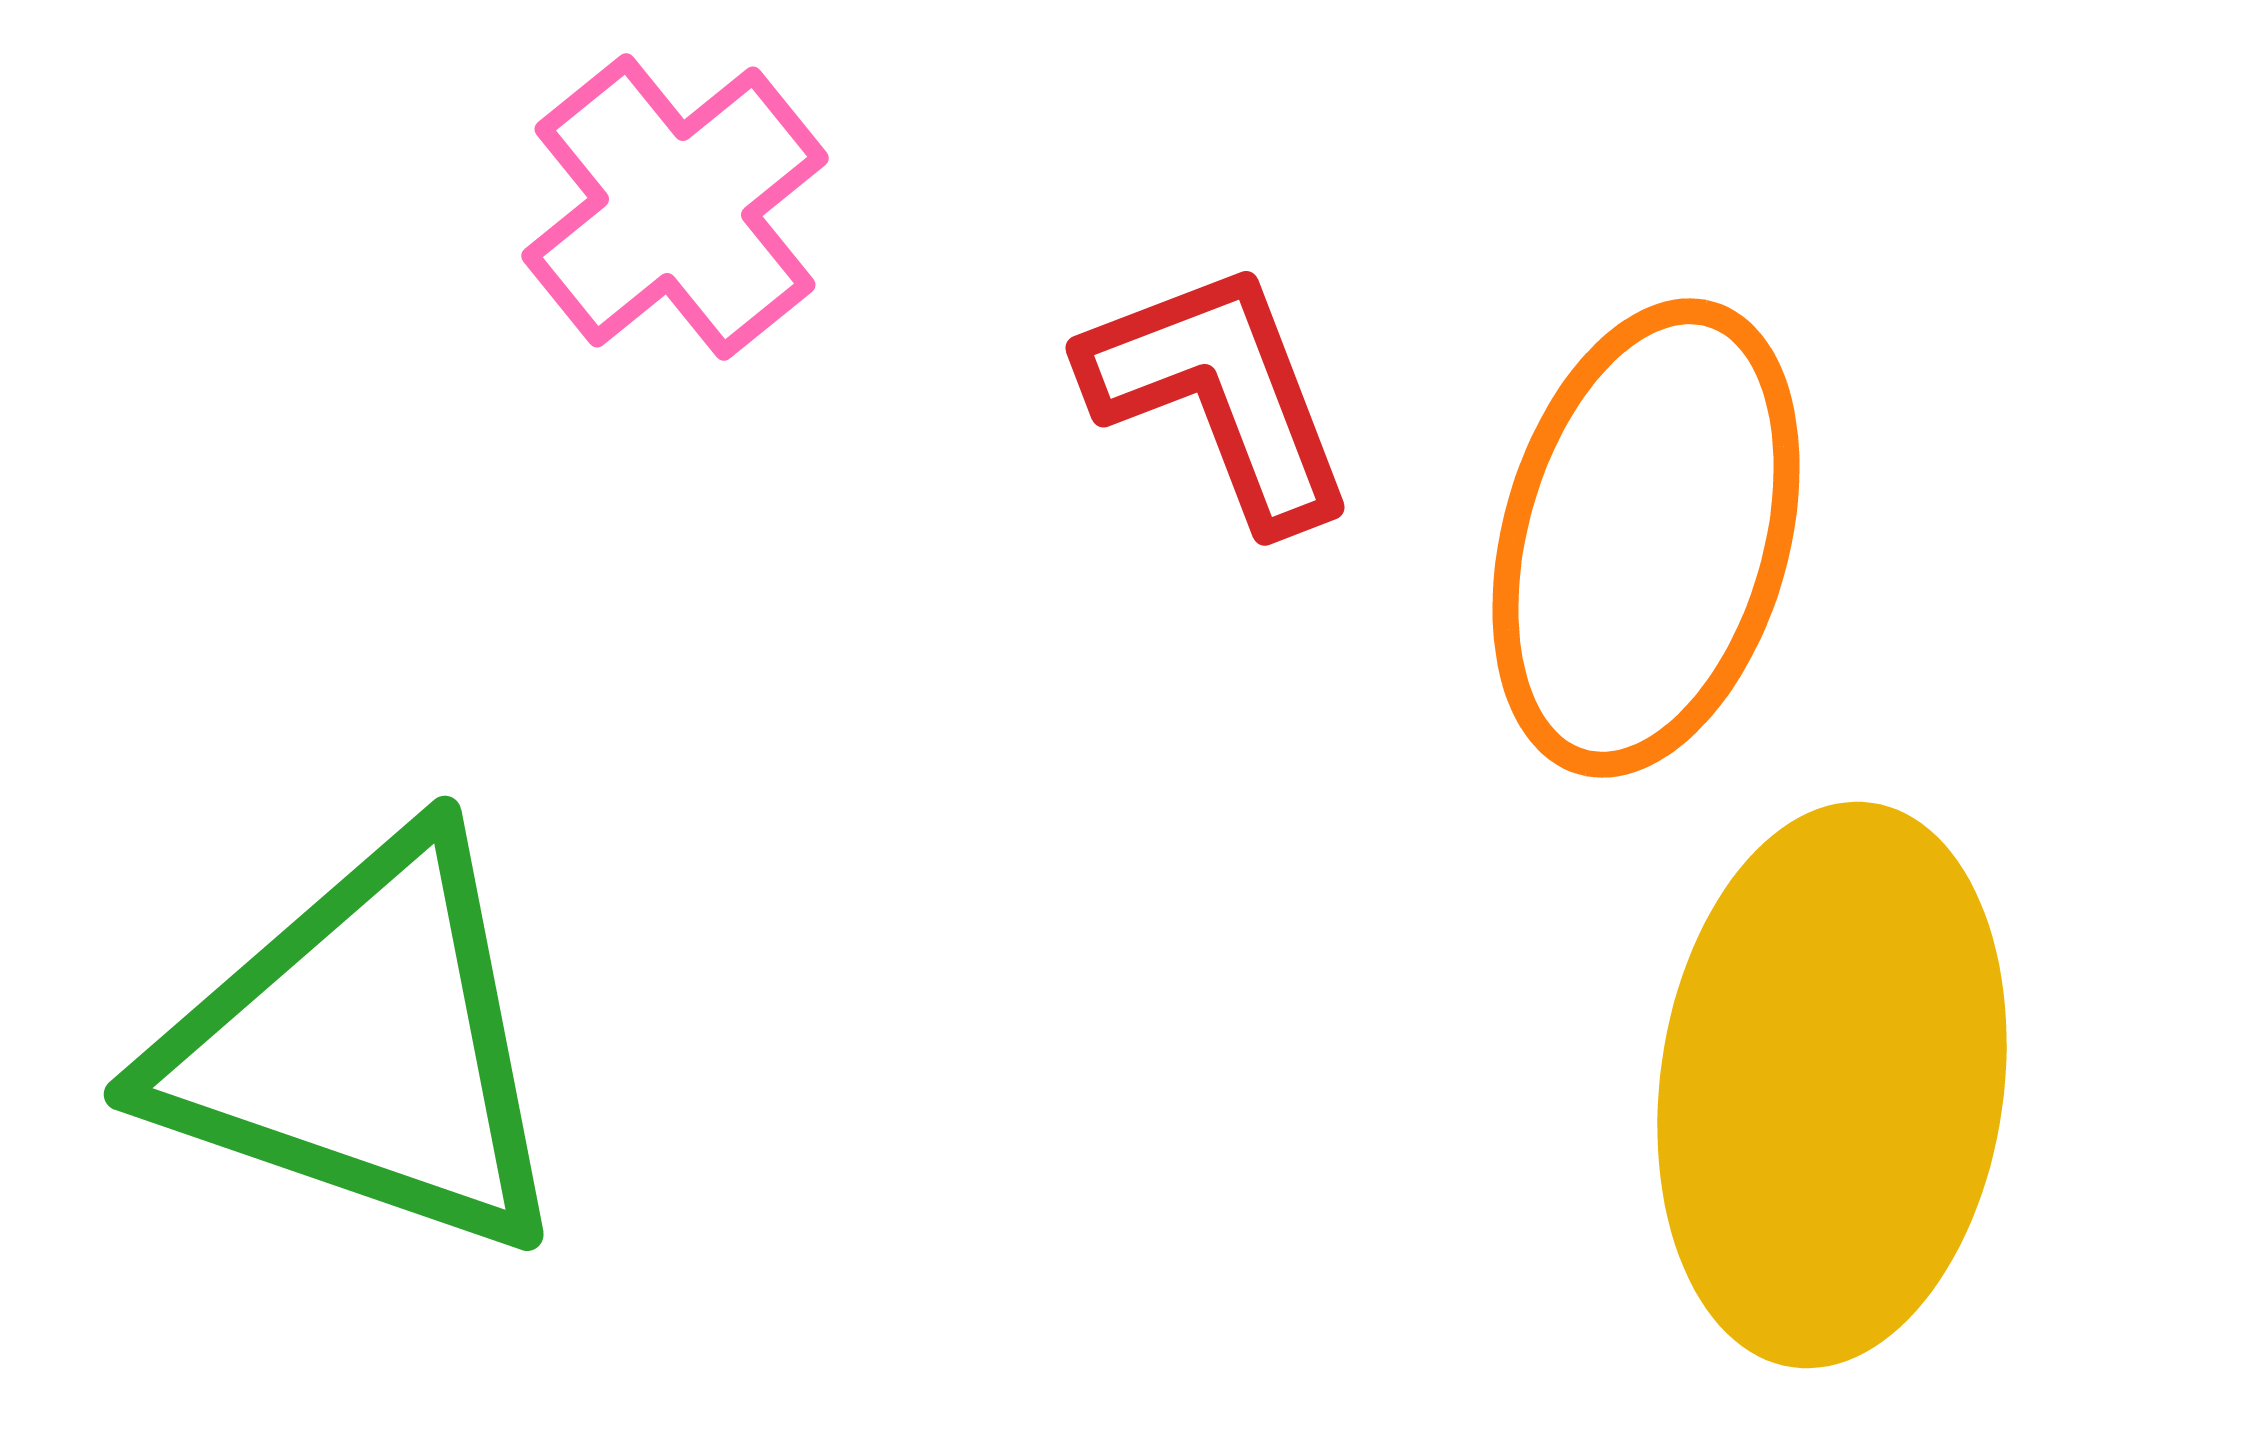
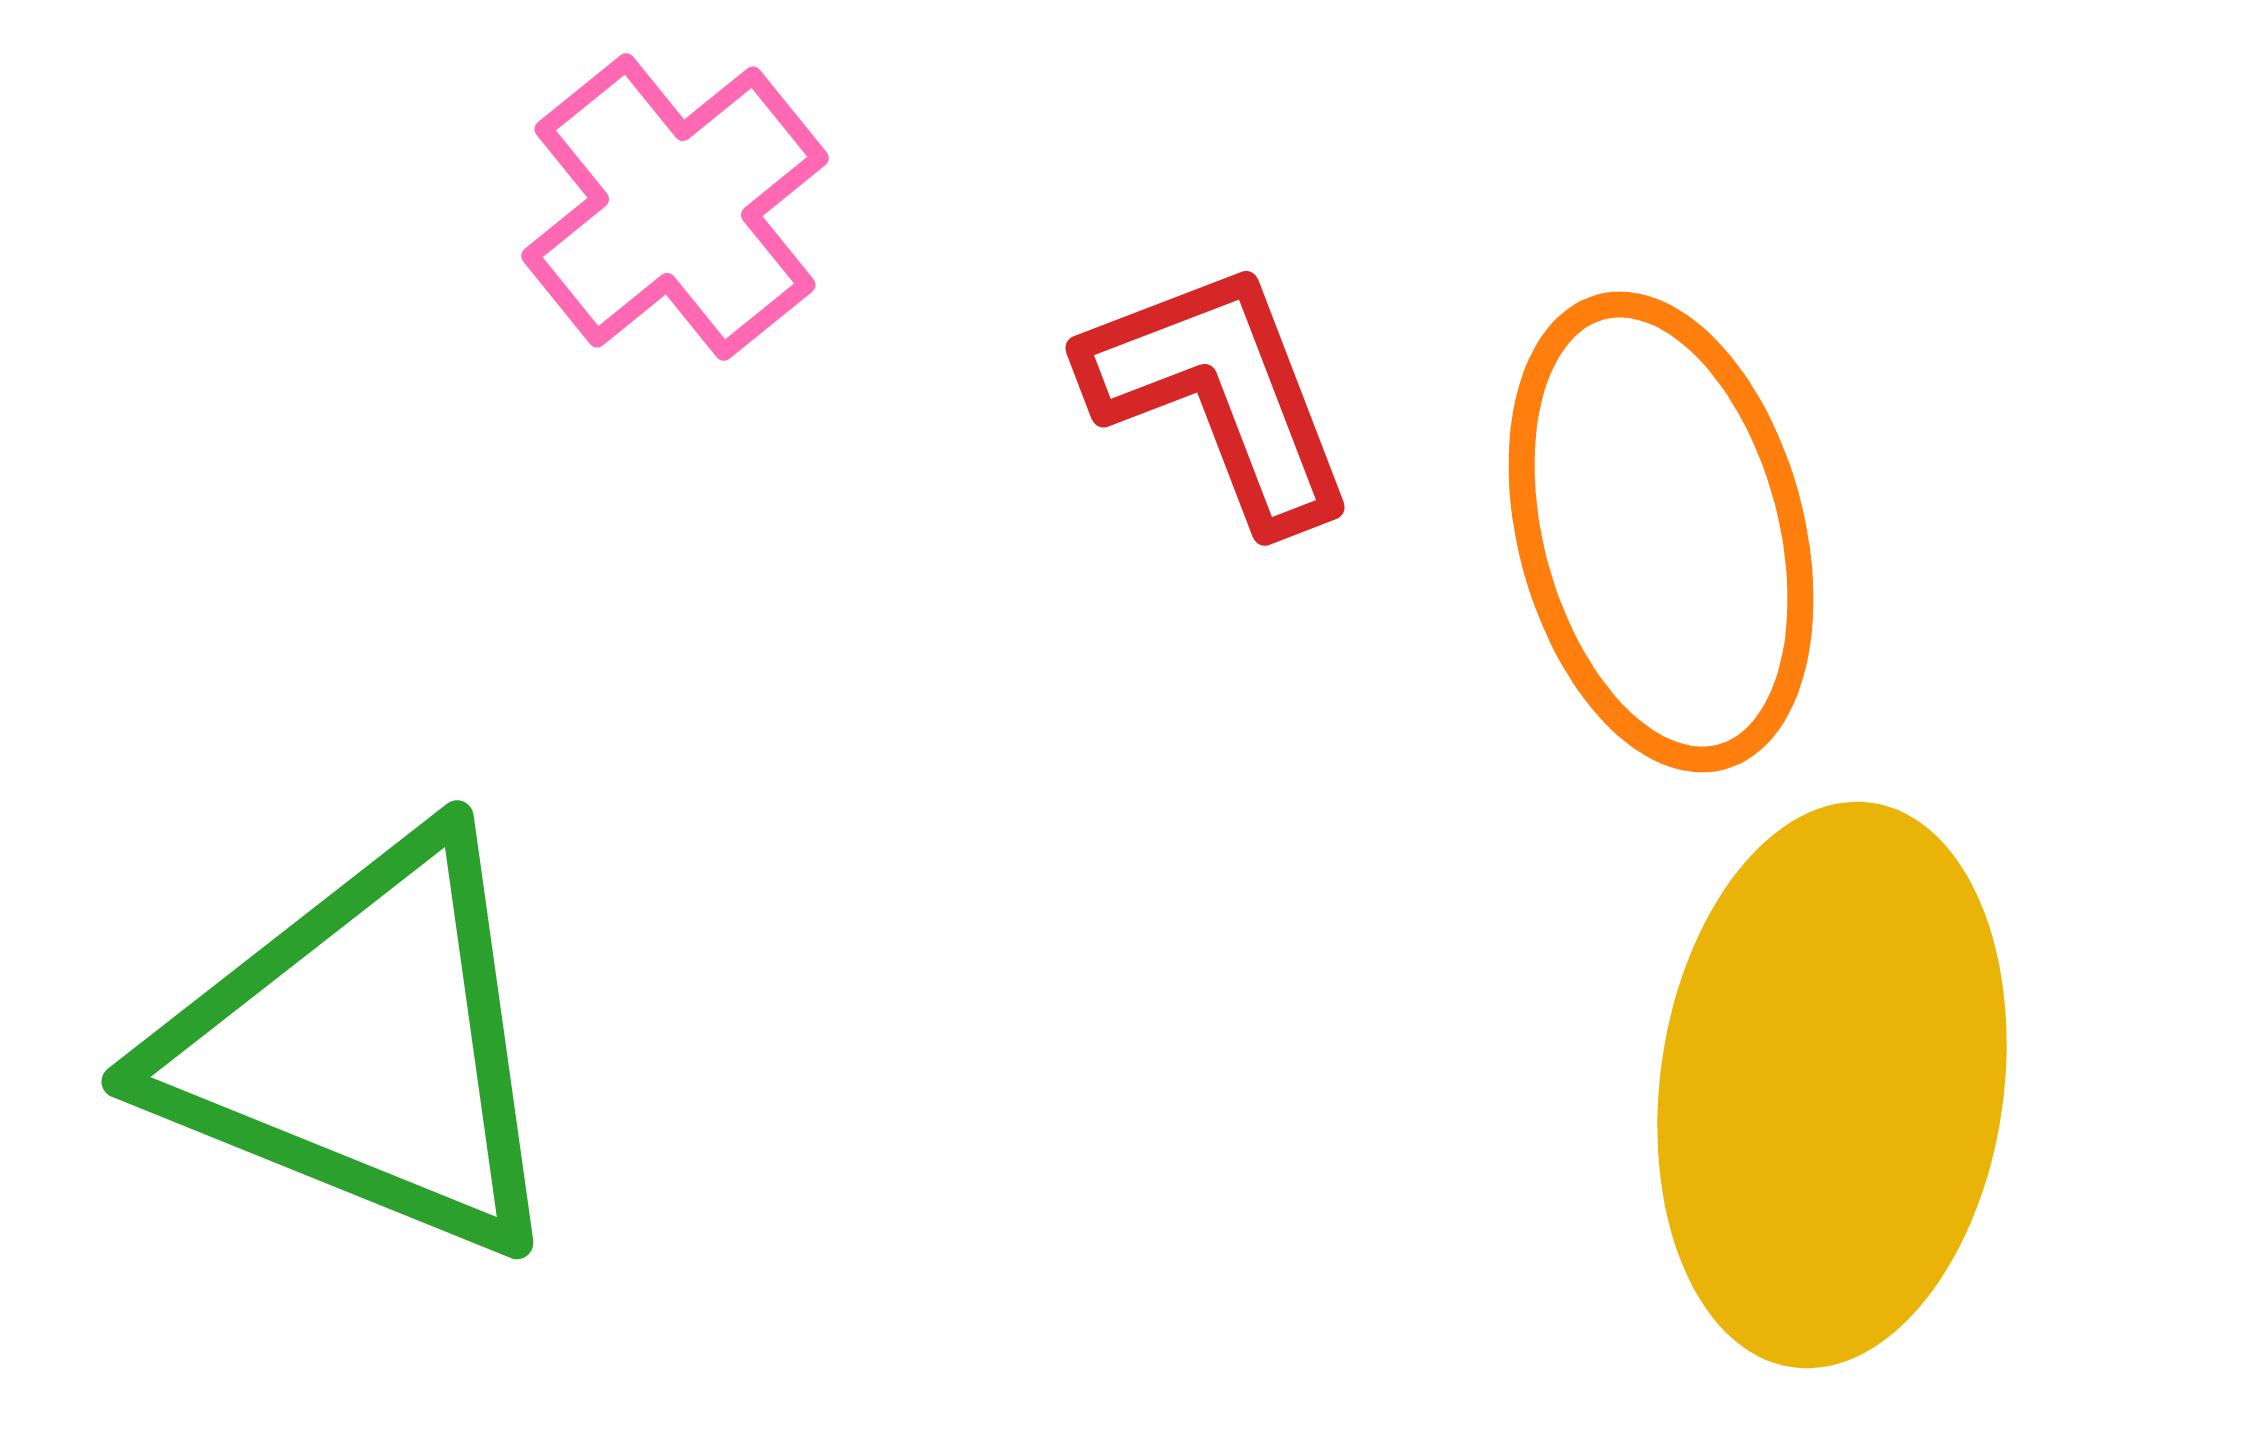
orange ellipse: moved 15 px right, 6 px up; rotated 31 degrees counterclockwise
green triangle: rotated 3 degrees clockwise
